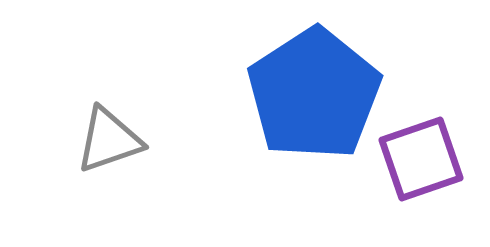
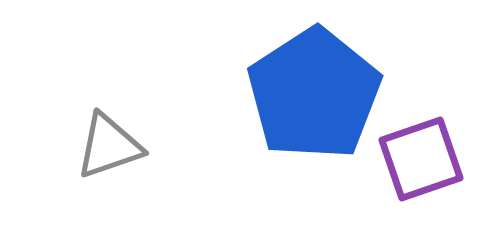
gray triangle: moved 6 px down
